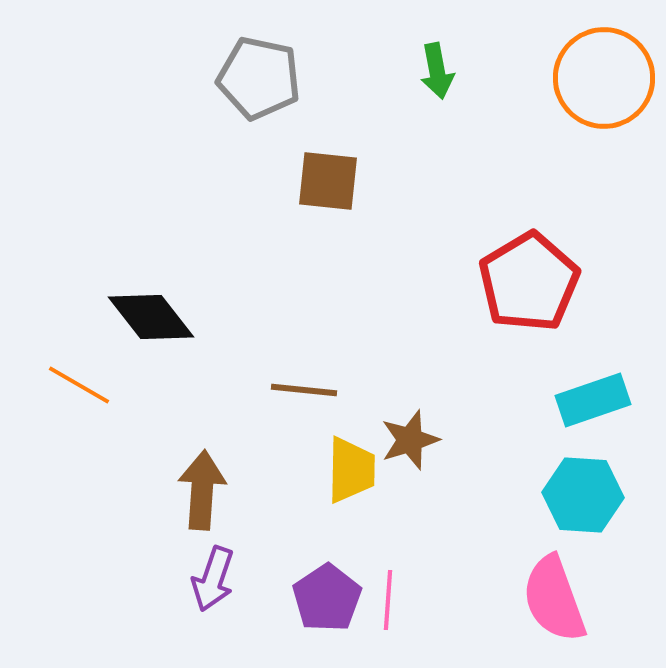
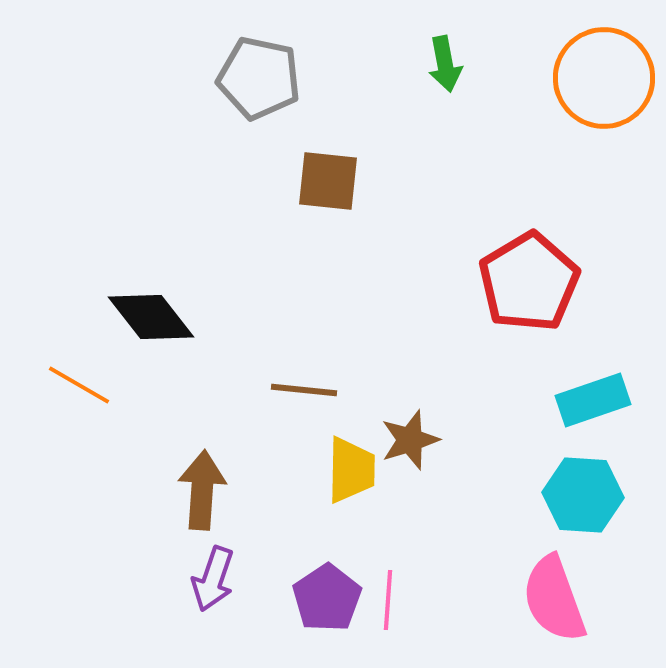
green arrow: moved 8 px right, 7 px up
